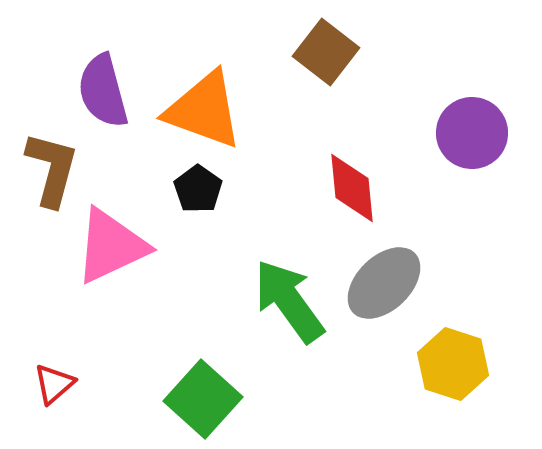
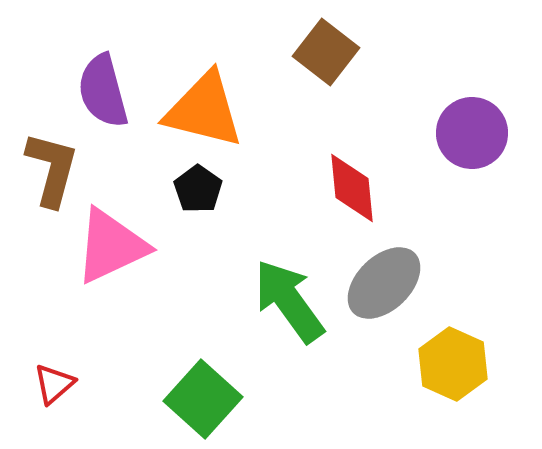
orange triangle: rotated 6 degrees counterclockwise
yellow hexagon: rotated 6 degrees clockwise
